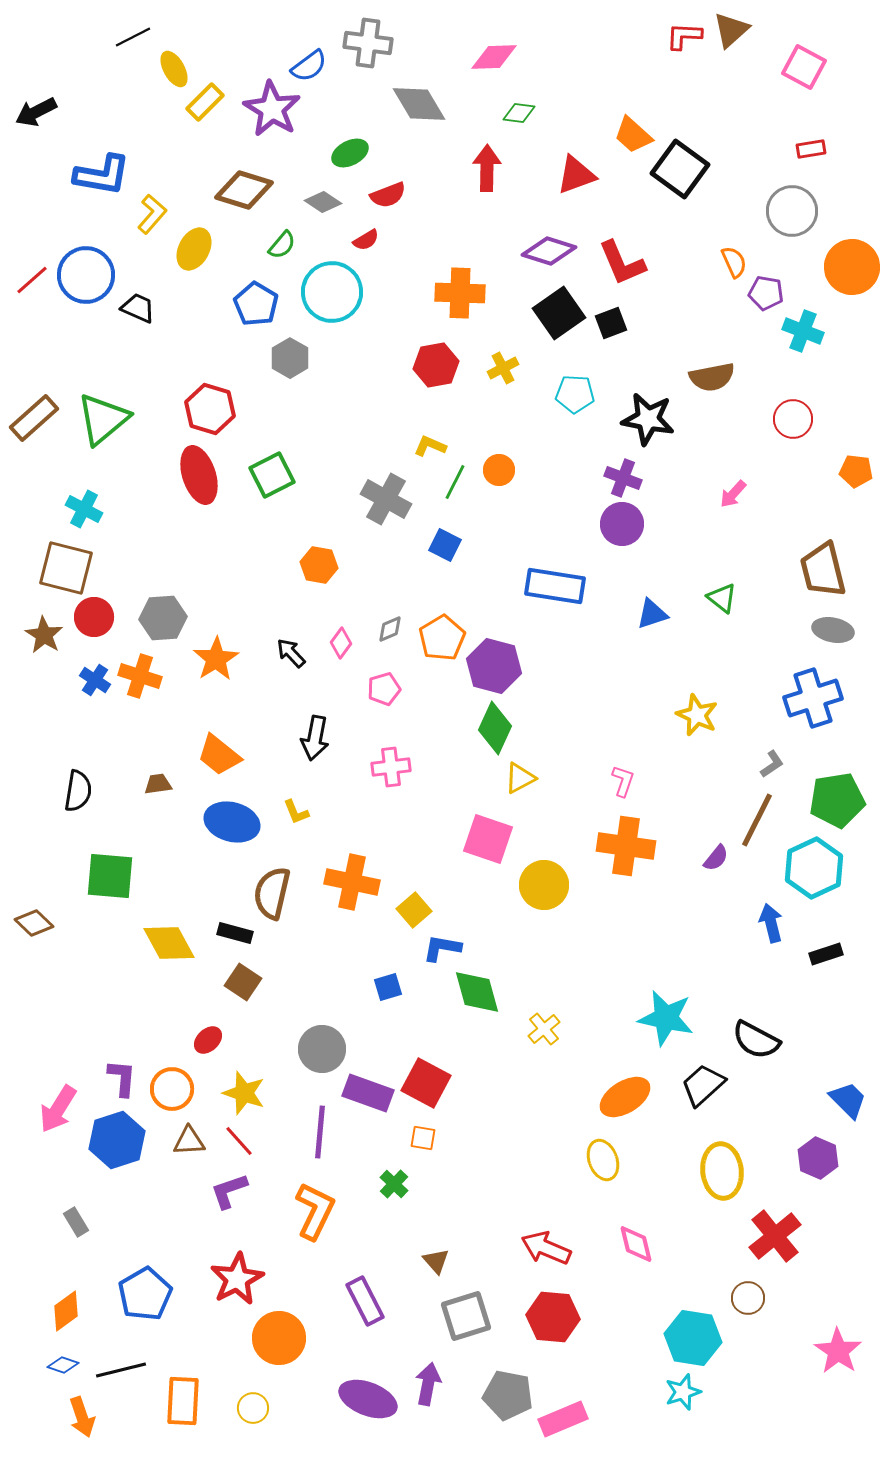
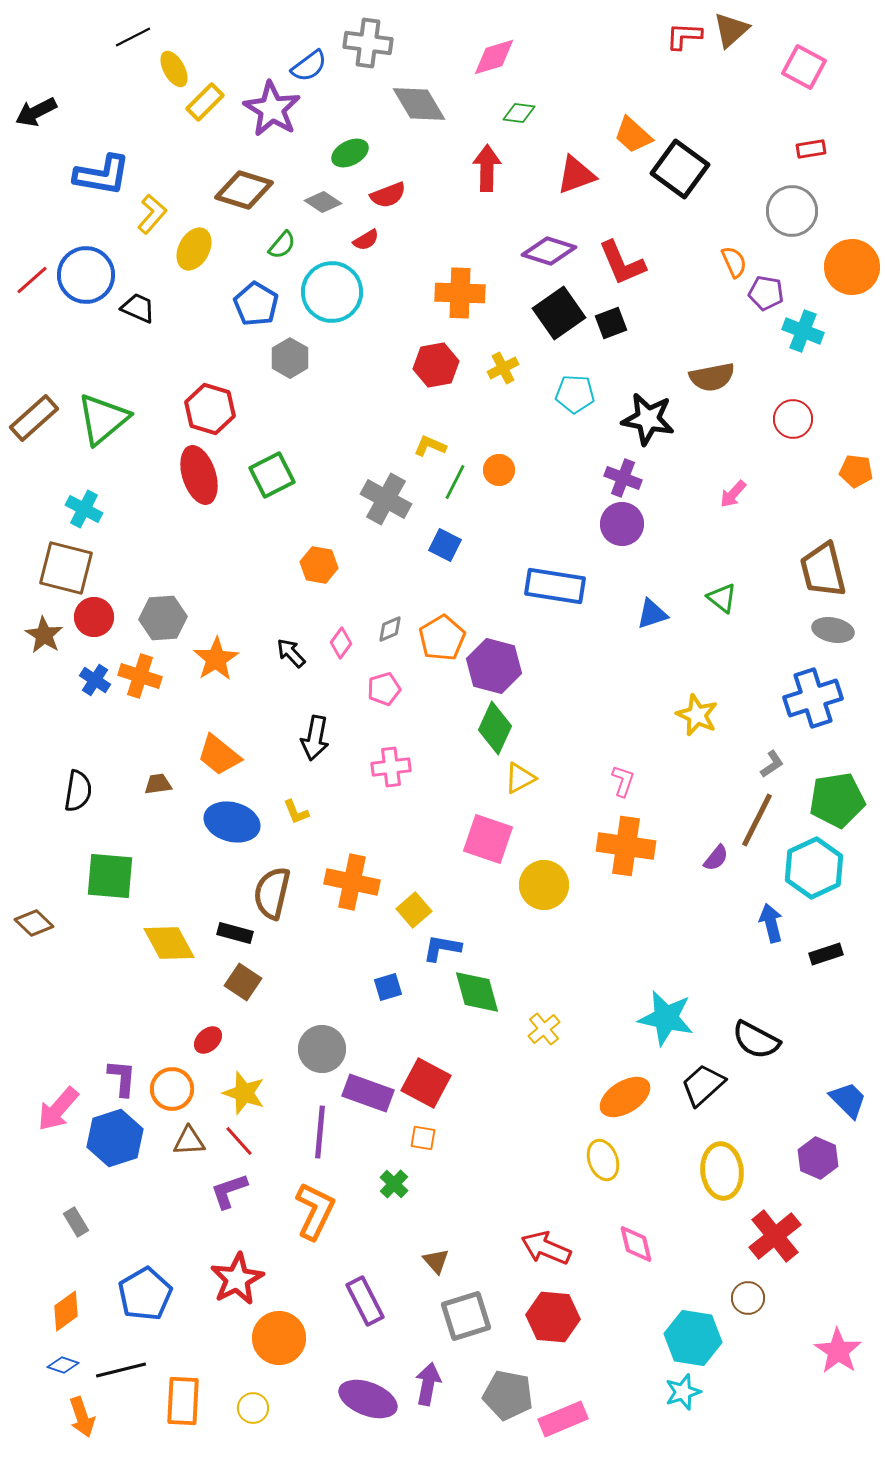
pink diamond at (494, 57): rotated 15 degrees counterclockwise
pink arrow at (58, 1109): rotated 9 degrees clockwise
blue hexagon at (117, 1140): moved 2 px left, 2 px up
